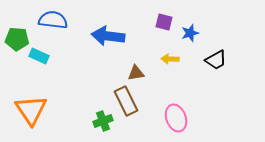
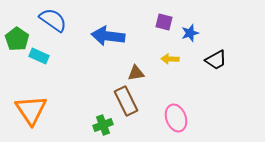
blue semicircle: rotated 28 degrees clockwise
green pentagon: rotated 30 degrees clockwise
green cross: moved 4 px down
